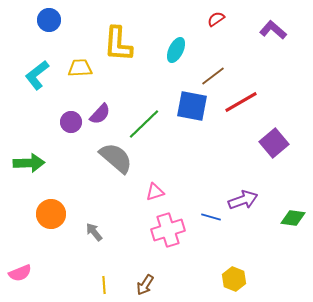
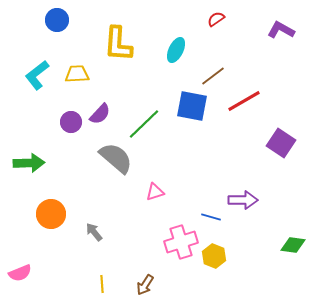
blue circle: moved 8 px right
purple L-shape: moved 8 px right; rotated 12 degrees counterclockwise
yellow trapezoid: moved 3 px left, 6 px down
red line: moved 3 px right, 1 px up
purple square: moved 7 px right; rotated 16 degrees counterclockwise
purple arrow: rotated 20 degrees clockwise
green diamond: moved 27 px down
pink cross: moved 13 px right, 12 px down
yellow hexagon: moved 20 px left, 23 px up
yellow line: moved 2 px left, 1 px up
